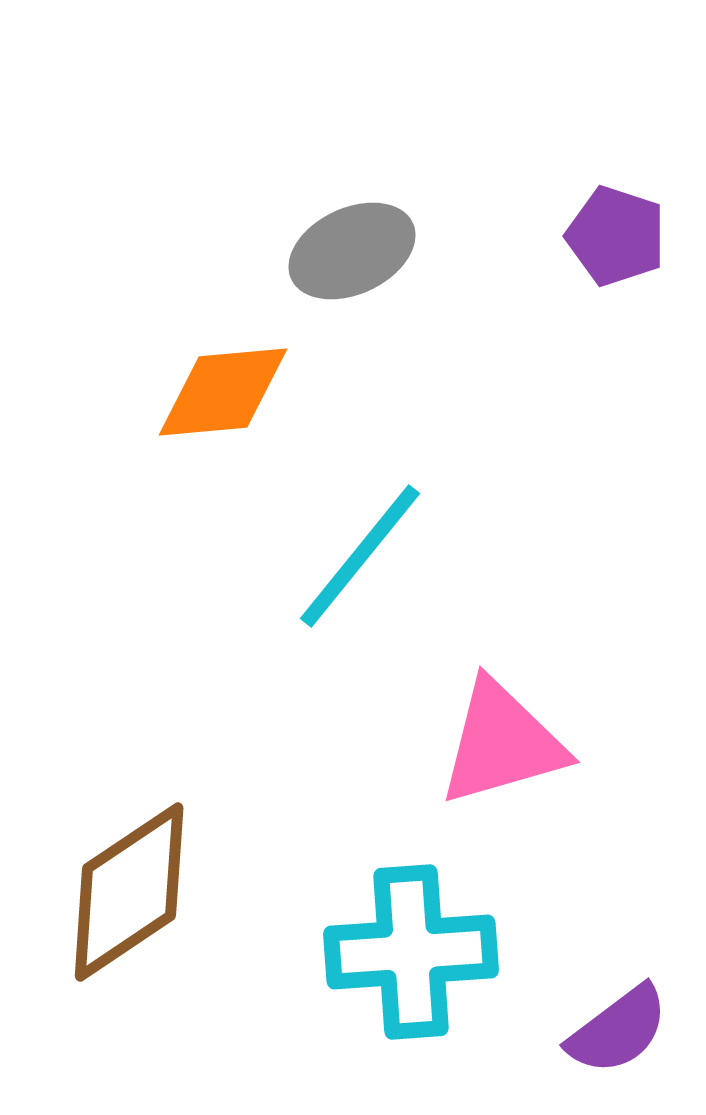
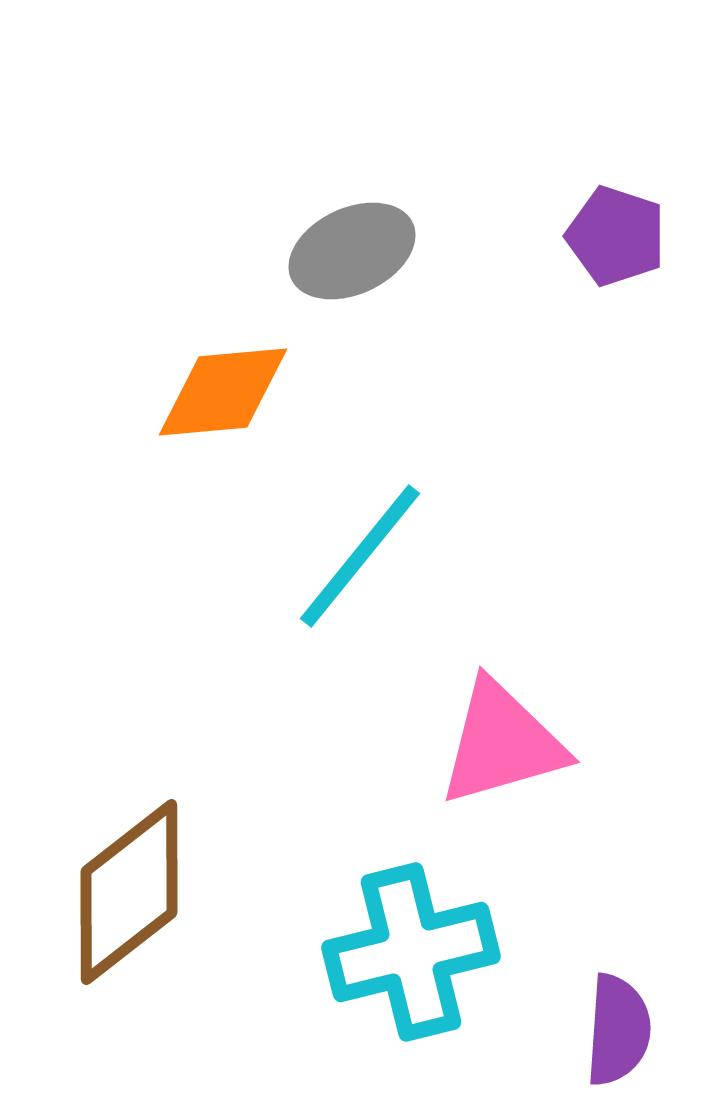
brown diamond: rotated 4 degrees counterclockwise
cyan cross: rotated 10 degrees counterclockwise
purple semicircle: rotated 49 degrees counterclockwise
